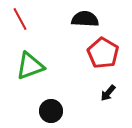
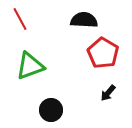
black semicircle: moved 1 px left, 1 px down
black circle: moved 1 px up
